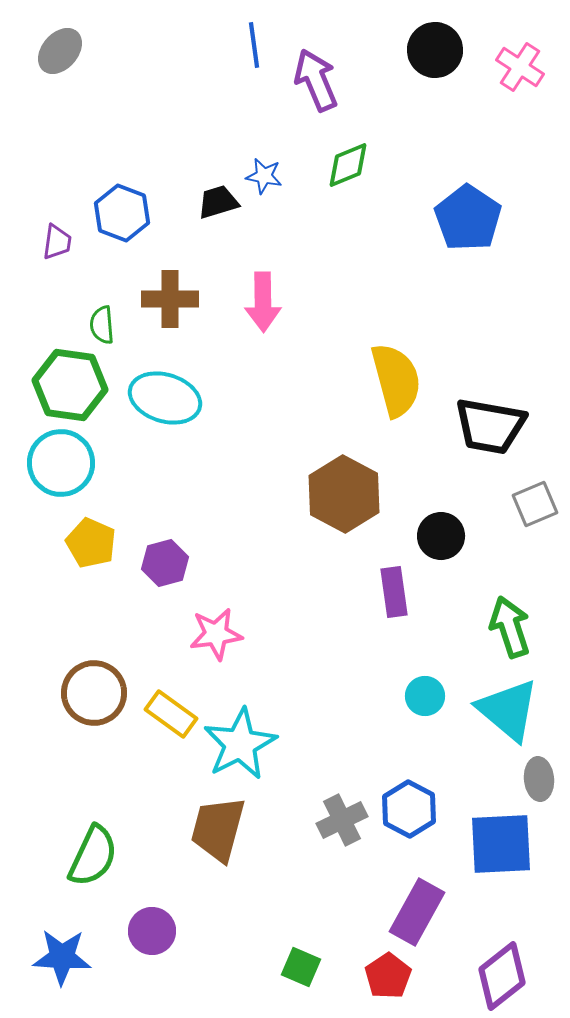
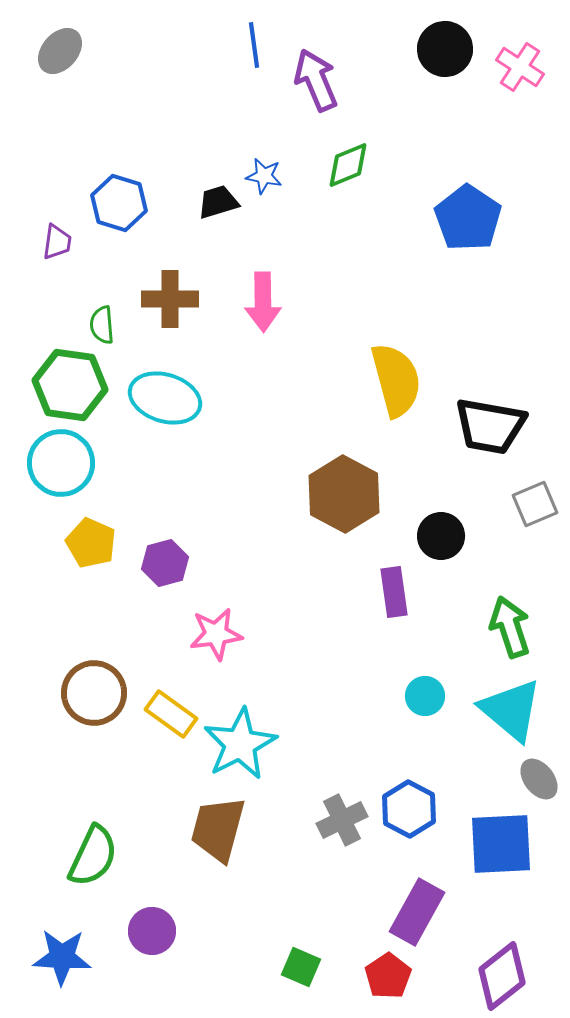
black circle at (435, 50): moved 10 px right, 1 px up
blue hexagon at (122, 213): moved 3 px left, 10 px up; rotated 4 degrees counterclockwise
cyan triangle at (508, 710): moved 3 px right
gray ellipse at (539, 779): rotated 33 degrees counterclockwise
